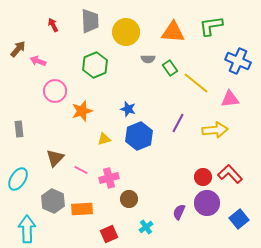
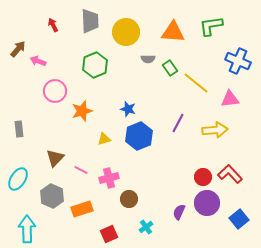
gray hexagon: moved 1 px left, 5 px up
orange rectangle: rotated 15 degrees counterclockwise
